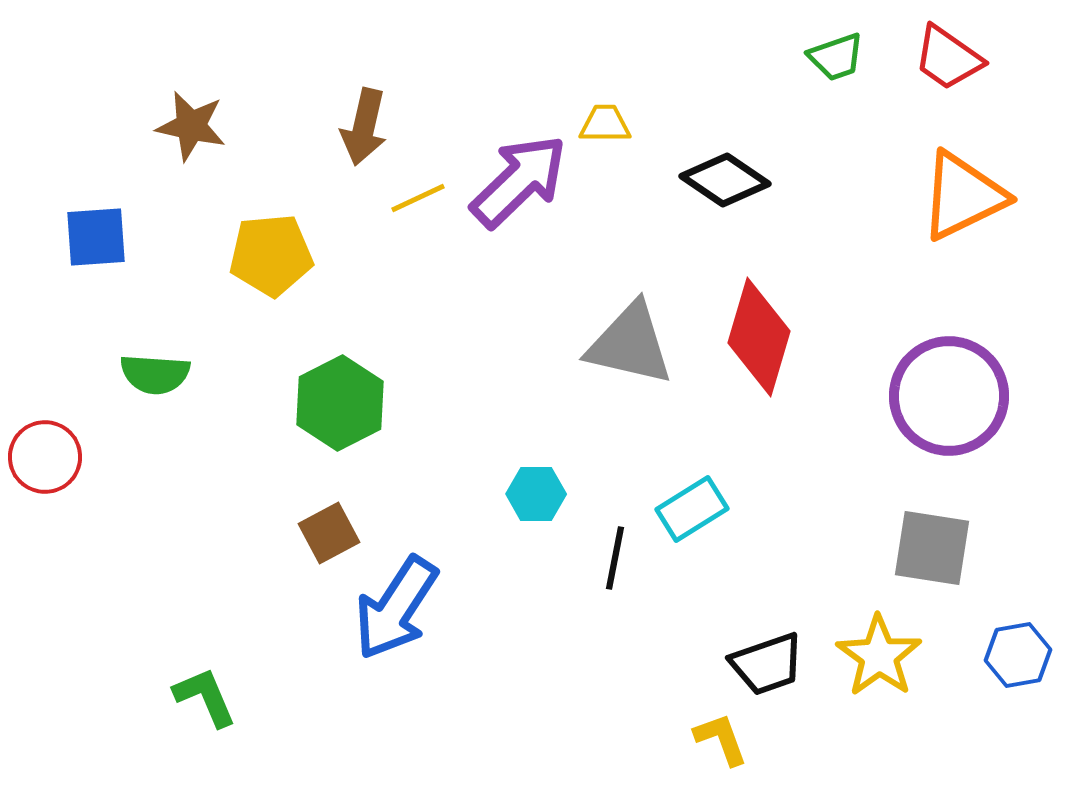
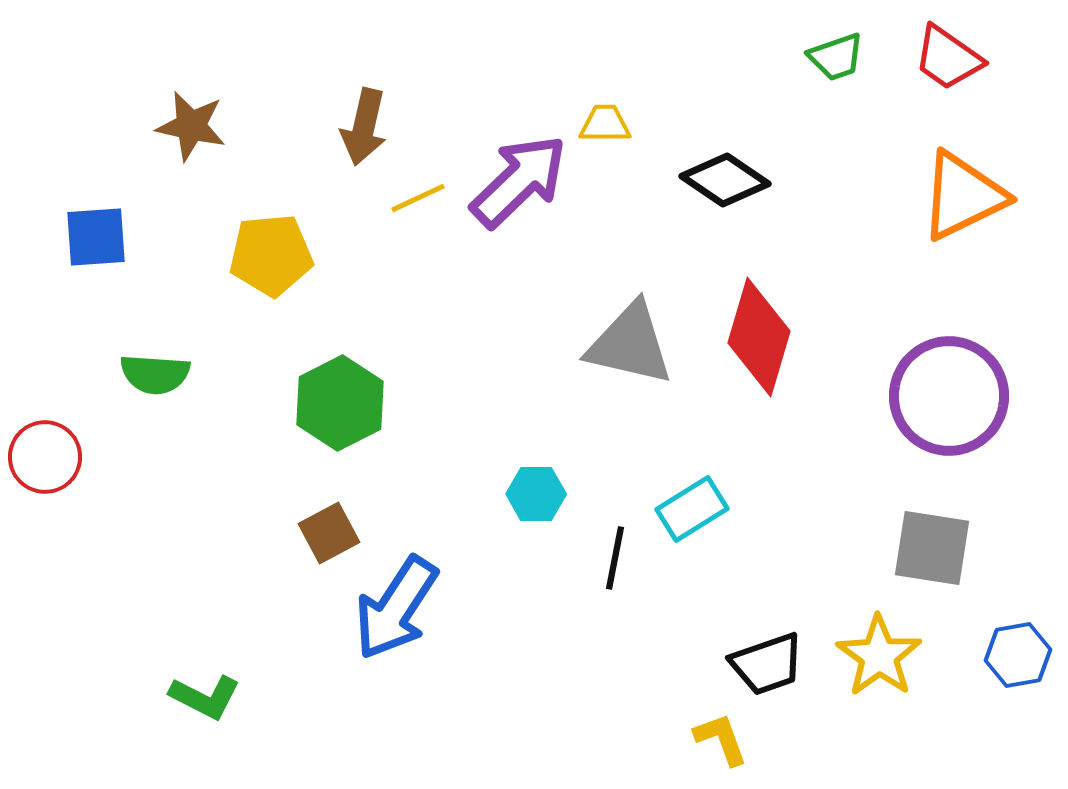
green L-shape: rotated 140 degrees clockwise
